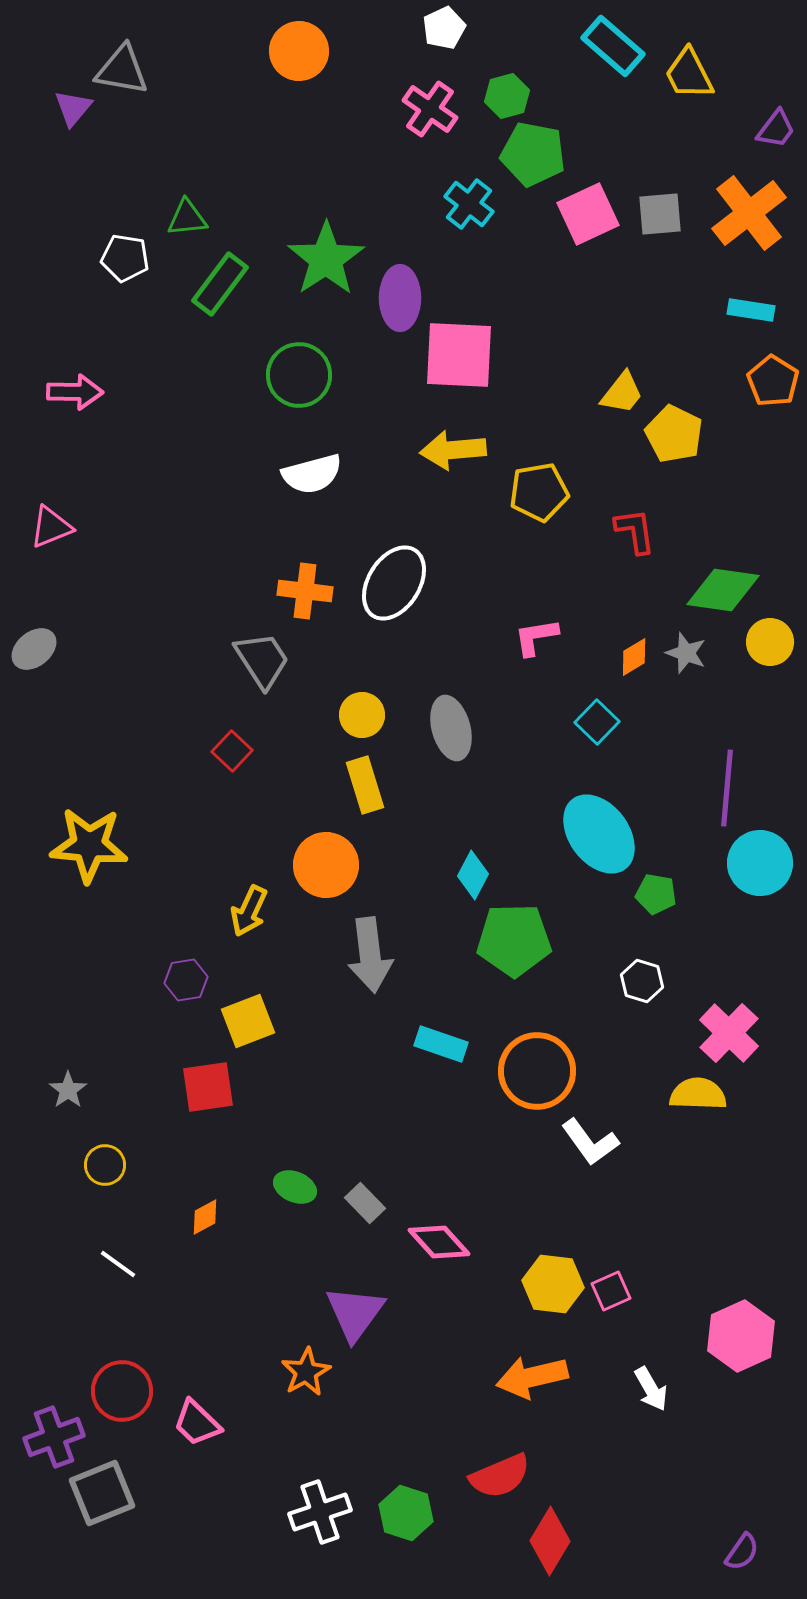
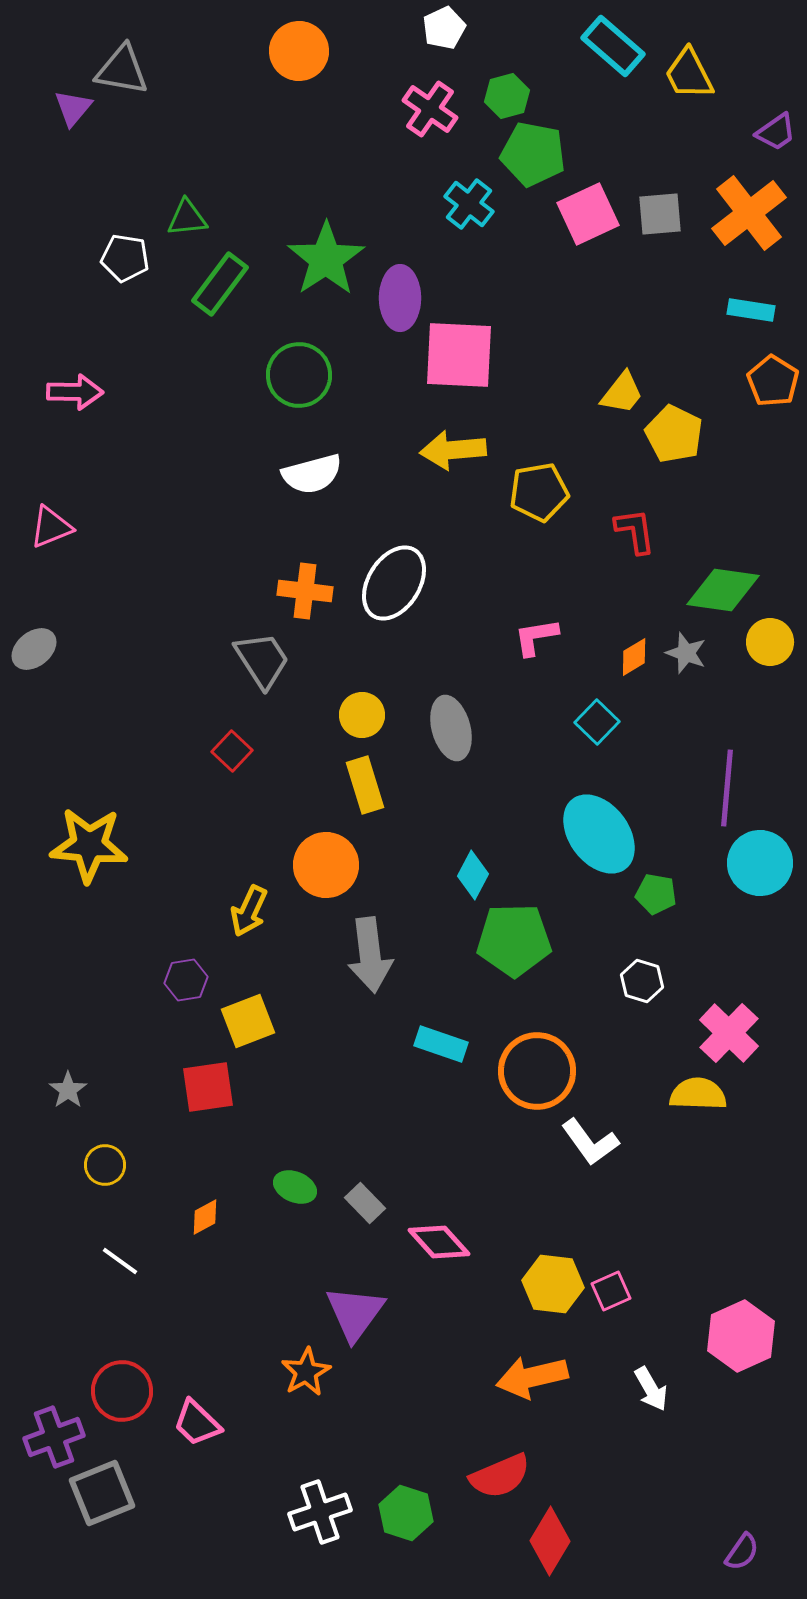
purple trapezoid at (776, 129): moved 3 px down; rotated 18 degrees clockwise
white line at (118, 1264): moved 2 px right, 3 px up
